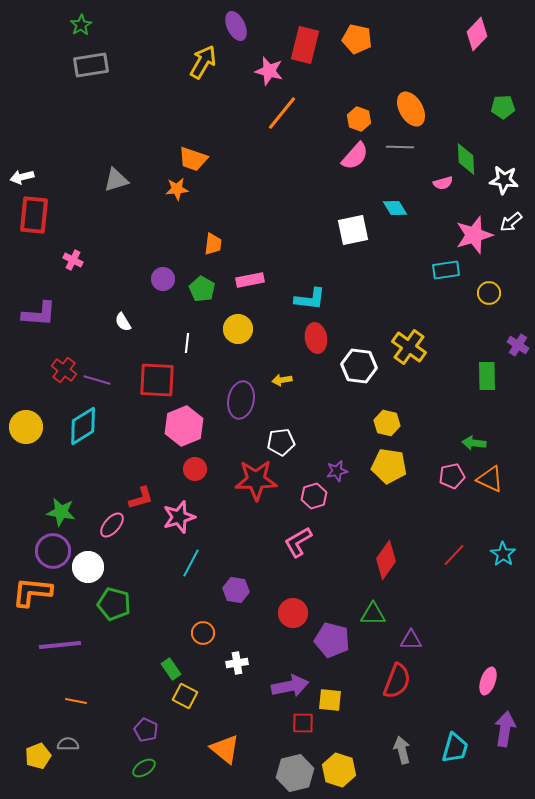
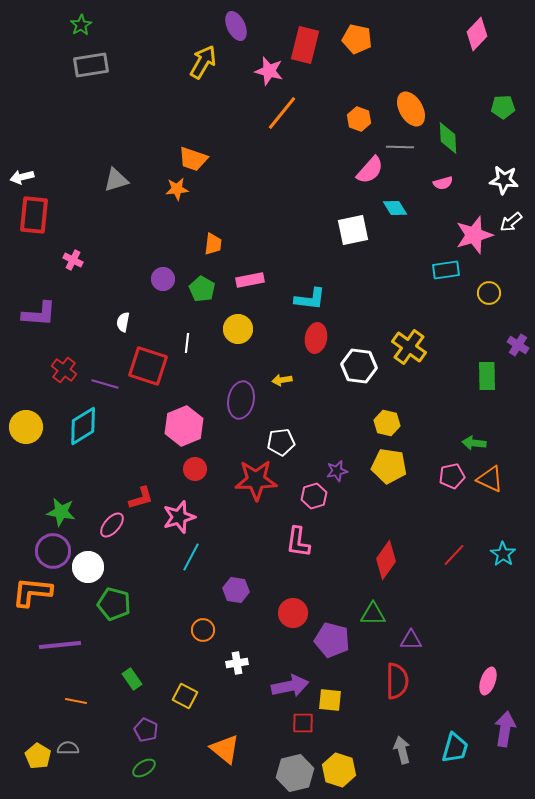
pink semicircle at (355, 156): moved 15 px right, 14 px down
green diamond at (466, 159): moved 18 px left, 21 px up
white semicircle at (123, 322): rotated 42 degrees clockwise
red ellipse at (316, 338): rotated 20 degrees clockwise
purple line at (97, 380): moved 8 px right, 4 px down
red square at (157, 380): moved 9 px left, 14 px up; rotated 15 degrees clockwise
pink L-shape at (298, 542): rotated 52 degrees counterclockwise
cyan line at (191, 563): moved 6 px up
orange circle at (203, 633): moved 3 px up
green rectangle at (171, 669): moved 39 px left, 10 px down
red semicircle at (397, 681): rotated 21 degrees counterclockwise
gray semicircle at (68, 744): moved 4 px down
yellow pentagon at (38, 756): rotated 20 degrees counterclockwise
